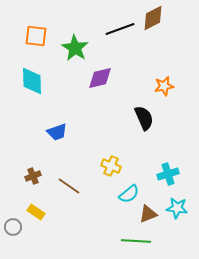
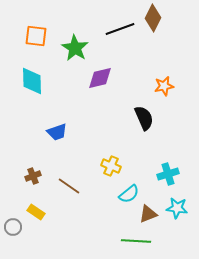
brown diamond: rotated 36 degrees counterclockwise
